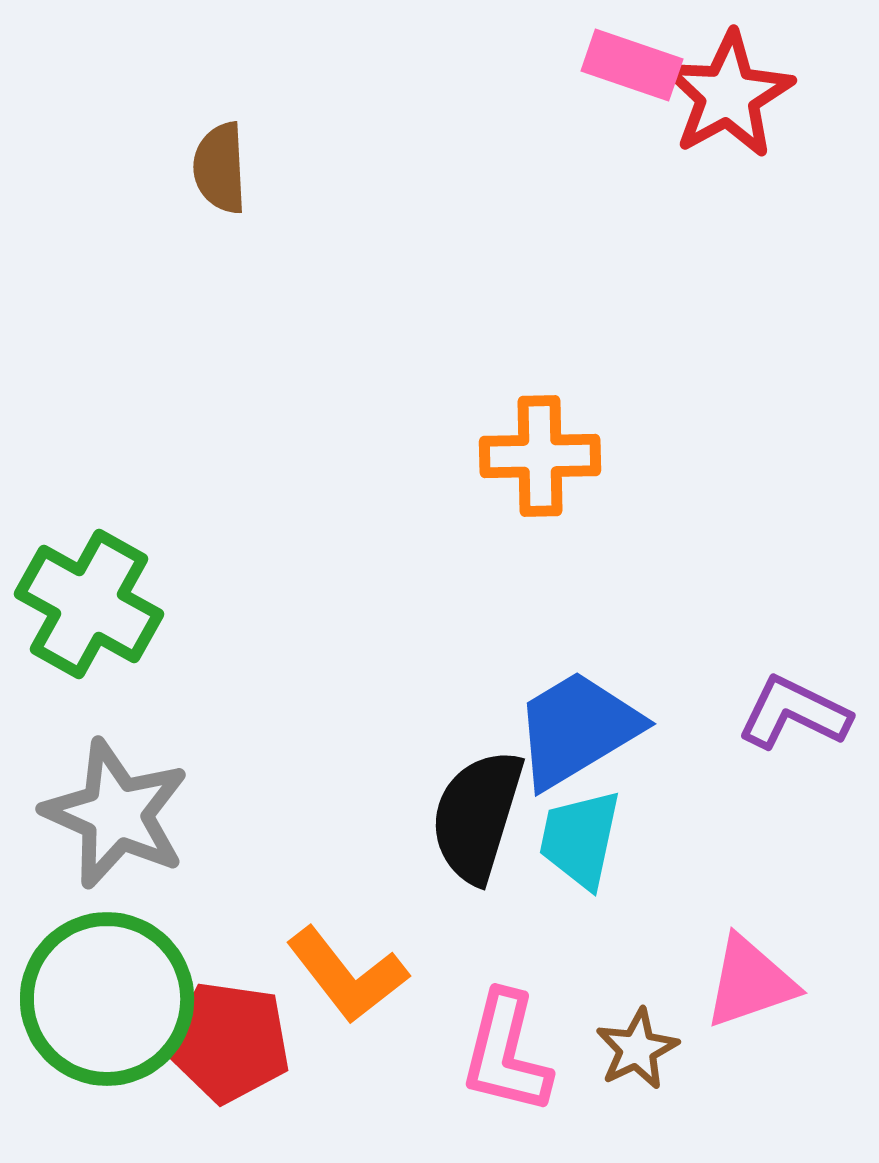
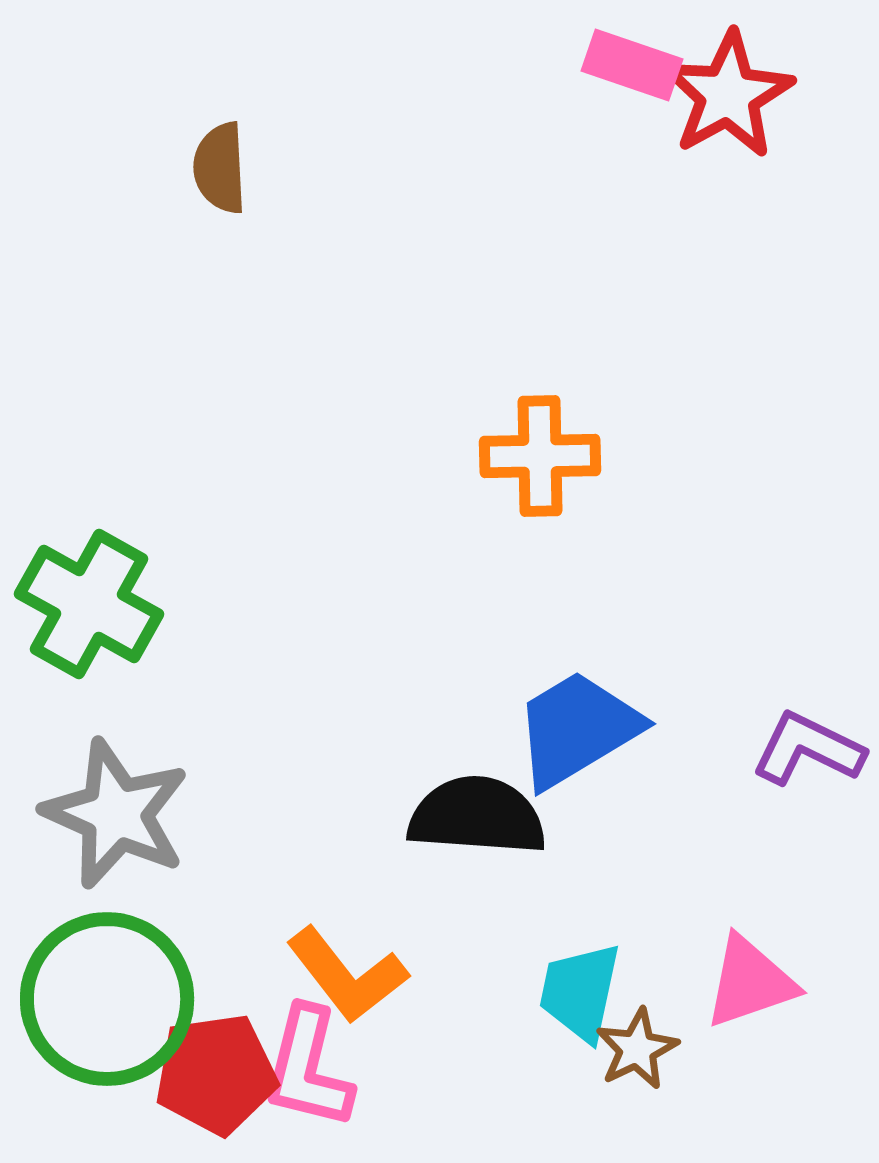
purple L-shape: moved 14 px right, 36 px down
black semicircle: rotated 77 degrees clockwise
cyan trapezoid: moved 153 px down
red pentagon: moved 13 px left, 32 px down; rotated 16 degrees counterclockwise
pink L-shape: moved 198 px left, 15 px down
